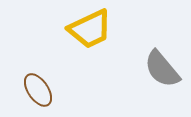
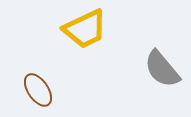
yellow trapezoid: moved 5 px left
